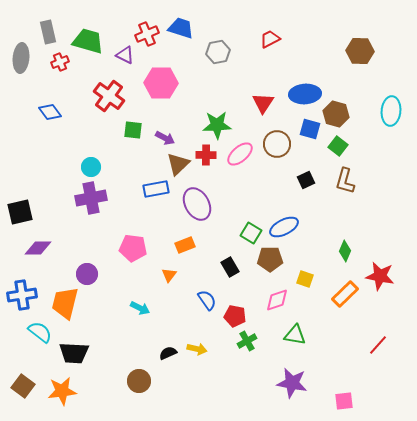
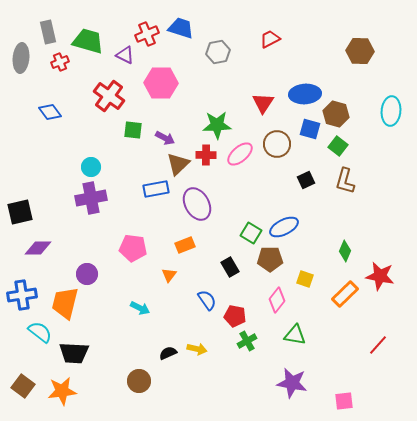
pink diamond at (277, 300): rotated 35 degrees counterclockwise
